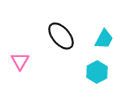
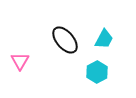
black ellipse: moved 4 px right, 4 px down
